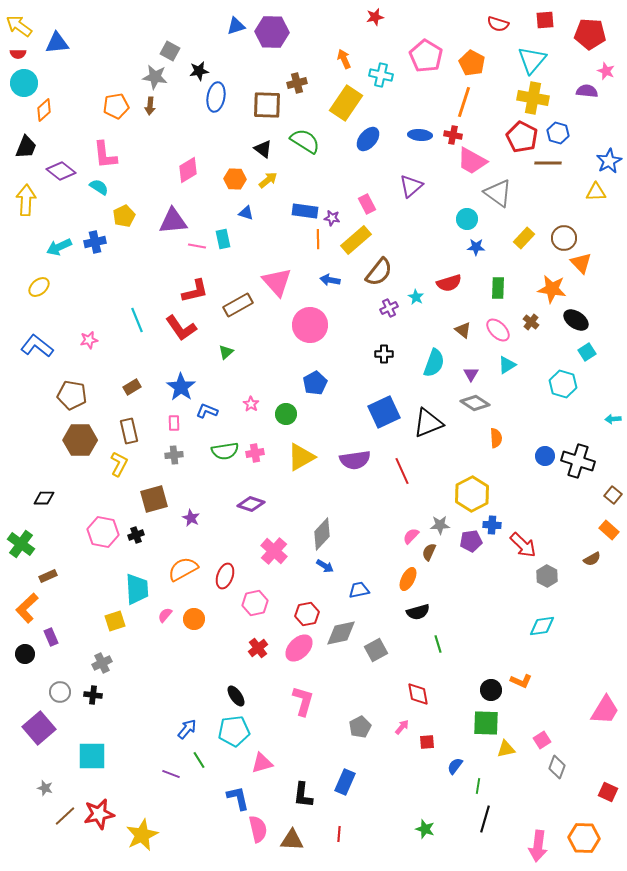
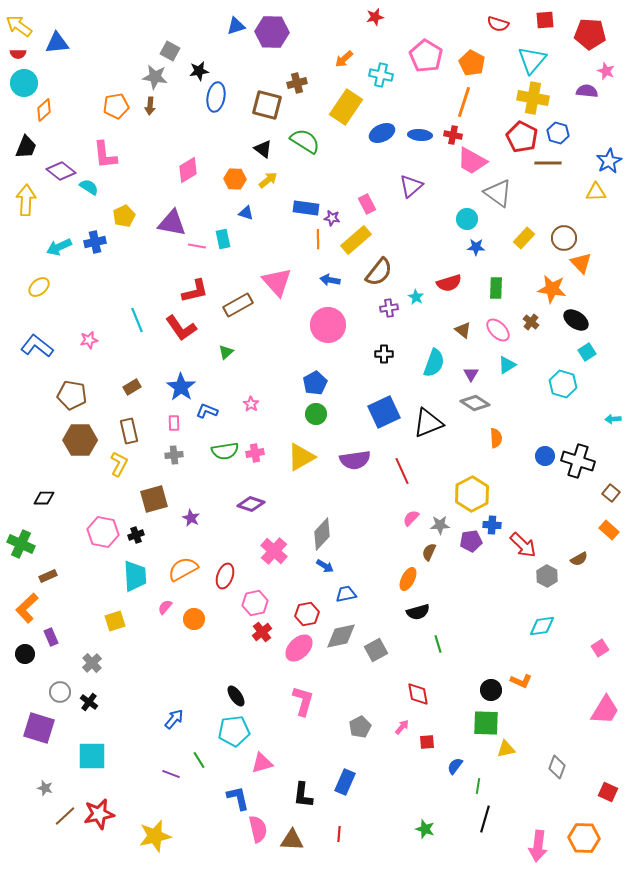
orange arrow at (344, 59): rotated 108 degrees counterclockwise
yellow rectangle at (346, 103): moved 4 px down
brown square at (267, 105): rotated 12 degrees clockwise
blue ellipse at (368, 139): moved 14 px right, 6 px up; rotated 25 degrees clockwise
cyan semicircle at (99, 187): moved 10 px left
blue rectangle at (305, 211): moved 1 px right, 3 px up
purple triangle at (173, 221): moved 1 px left, 2 px down; rotated 16 degrees clockwise
green rectangle at (498, 288): moved 2 px left
purple cross at (389, 308): rotated 18 degrees clockwise
pink circle at (310, 325): moved 18 px right
green circle at (286, 414): moved 30 px right
brown square at (613, 495): moved 2 px left, 2 px up
pink semicircle at (411, 536): moved 18 px up
green cross at (21, 544): rotated 12 degrees counterclockwise
brown semicircle at (592, 559): moved 13 px left
cyan trapezoid at (137, 589): moved 2 px left, 13 px up
blue trapezoid at (359, 590): moved 13 px left, 4 px down
pink semicircle at (165, 615): moved 8 px up
gray diamond at (341, 633): moved 3 px down
red cross at (258, 648): moved 4 px right, 16 px up
gray cross at (102, 663): moved 10 px left; rotated 18 degrees counterclockwise
black cross at (93, 695): moved 4 px left, 7 px down; rotated 30 degrees clockwise
purple square at (39, 728): rotated 32 degrees counterclockwise
blue arrow at (187, 729): moved 13 px left, 10 px up
pink square at (542, 740): moved 58 px right, 92 px up
yellow star at (142, 835): moved 13 px right, 1 px down; rotated 12 degrees clockwise
